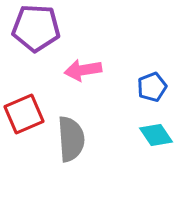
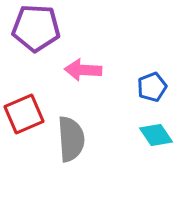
pink arrow: rotated 12 degrees clockwise
